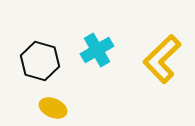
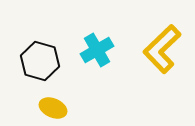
yellow L-shape: moved 10 px up
